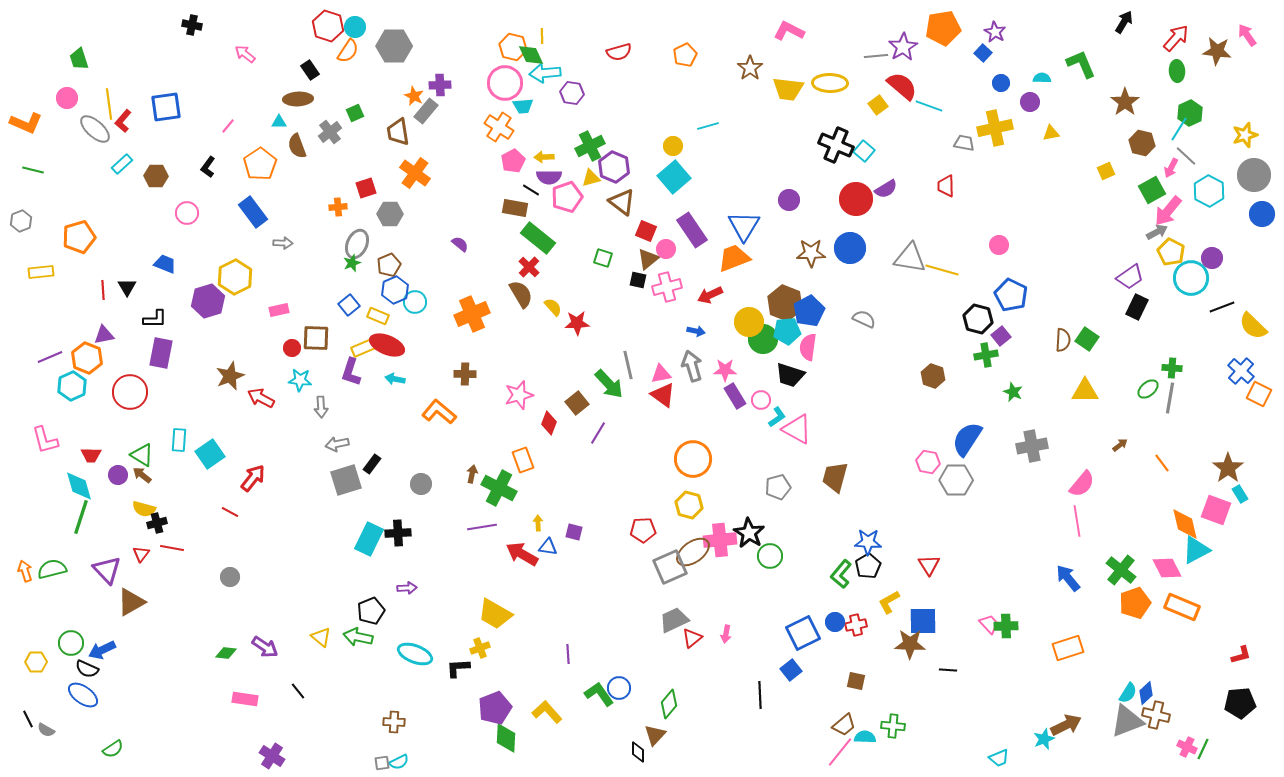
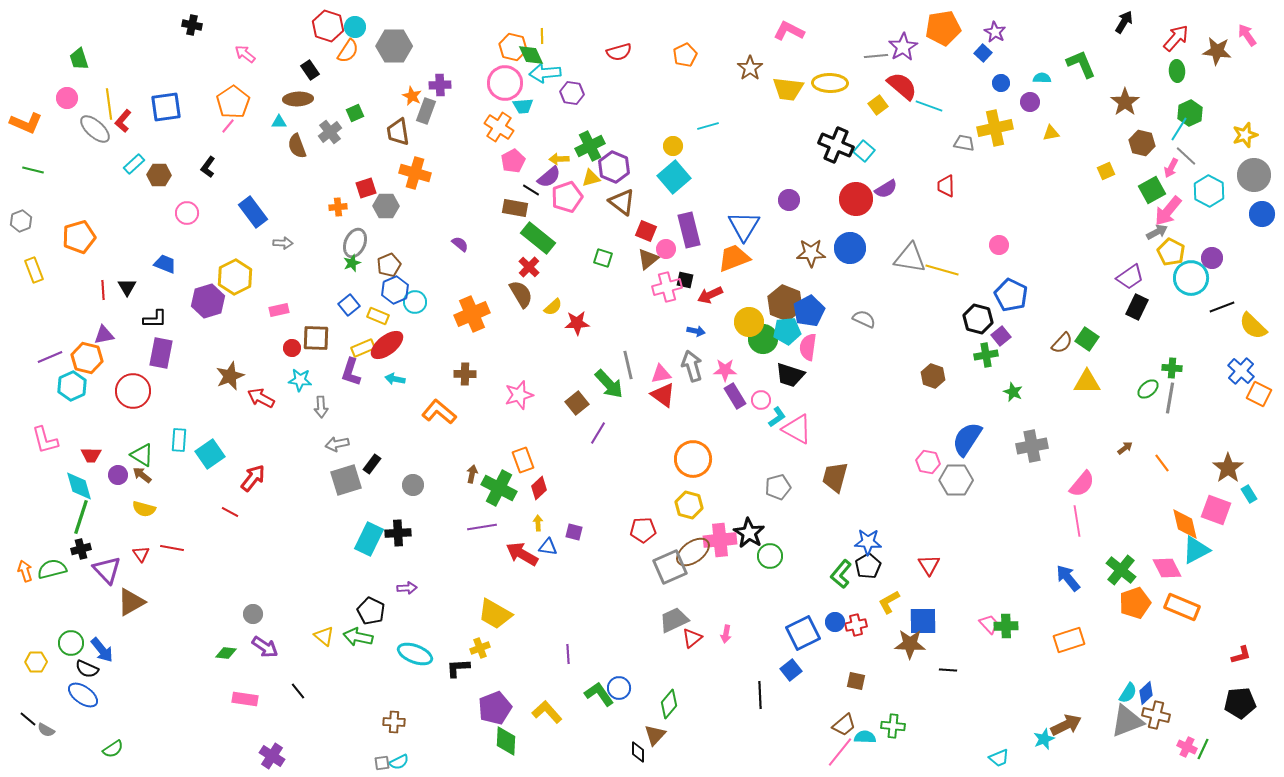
orange star at (414, 96): moved 2 px left
gray rectangle at (426, 111): rotated 20 degrees counterclockwise
yellow arrow at (544, 157): moved 15 px right, 2 px down
cyan rectangle at (122, 164): moved 12 px right
orange pentagon at (260, 164): moved 27 px left, 62 px up
orange cross at (415, 173): rotated 20 degrees counterclockwise
brown hexagon at (156, 176): moved 3 px right, 1 px up
purple semicircle at (549, 177): rotated 40 degrees counterclockwise
gray hexagon at (390, 214): moved 4 px left, 8 px up
purple rectangle at (692, 230): moved 3 px left; rotated 20 degrees clockwise
gray ellipse at (357, 244): moved 2 px left, 1 px up
yellow rectangle at (41, 272): moved 7 px left, 2 px up; rotated 75 degrees clockwise
black square at (638, 280): moved 47 px right
yellow semicircle at (553, 307): rotated 90 degrees clockwise
brown semicircle at (1063, 340): moved 1 px left, 3 px down; rotated 40 degrees clockwise
red ellipse at (387, 345): rotated 60 degrees counterclockwise
orange hexagon at (87, 358): rotated 8 degrees counterclockwise
yellow triangle at (1085, 391): moved 2 px right, 9 px up
red circle at (130, 392): moved 3 px right, 1 px up
red diamond at (549, 423): moved 10 px left, 65 px down; rotated 25 degrees clockwise
brown arrow at (1120, 445): moved 5 px right, 3 px down
gray circle at (421, 484): moved 8 px left, 1 px down
cyan rectangle at (1240, 494): moved 9 px right
black cross at (157, 523): moved 76 px left, 26 px down
red triangle at (141, 554): rotated 12 degrees counterclockwise
gray circle at (230, 577): moved 23 px right, 37 px down
black pentagon at (371, 611): rotated 24 degrees counterclockwise
yellow triangle at (321, 637): moved 3 px right, 1 px up
orange rectangle at (1068, 648): moved 1 px right, 8 px up
blue arrow at (102, 650): rotated 104 degrees counterclockwise
black line at (28, 719): rotated 24 degrees counterclockwise
green diamond at (506, 738): moved 3 px down
